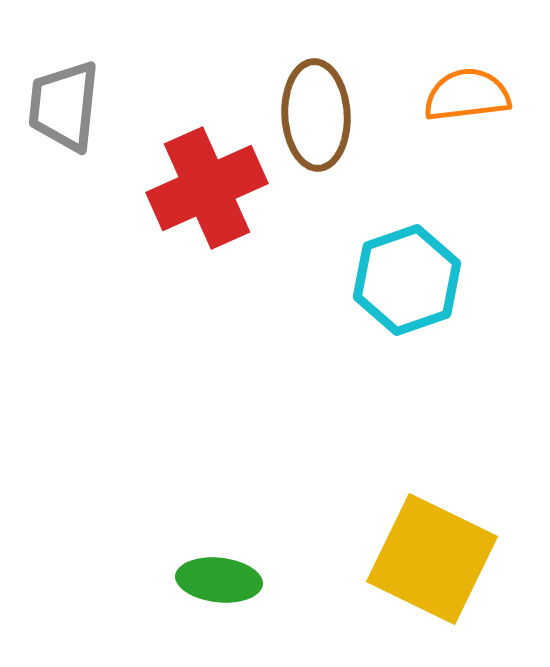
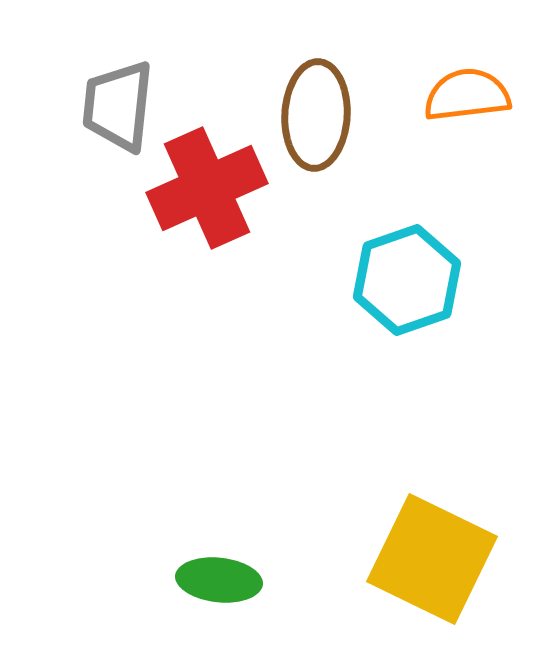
gray trapezoid: moved 54 px right
brown ellipse: rotated 6 degrees clockwise
